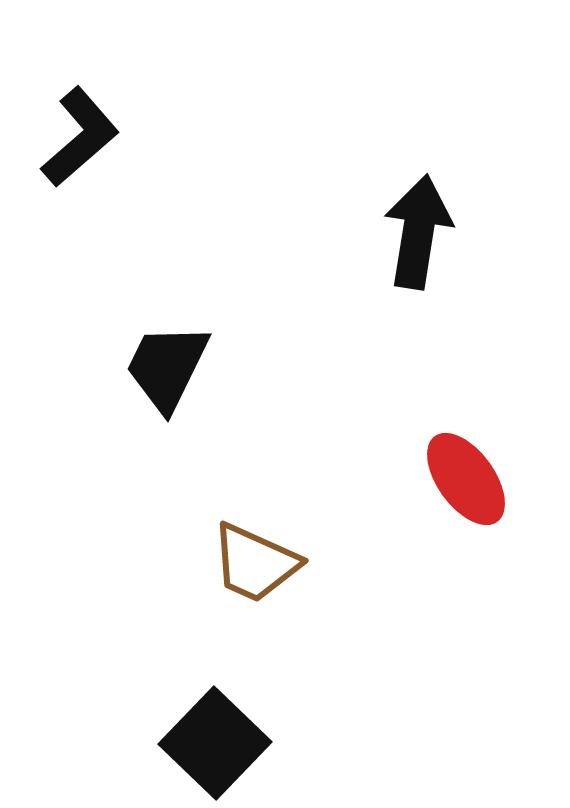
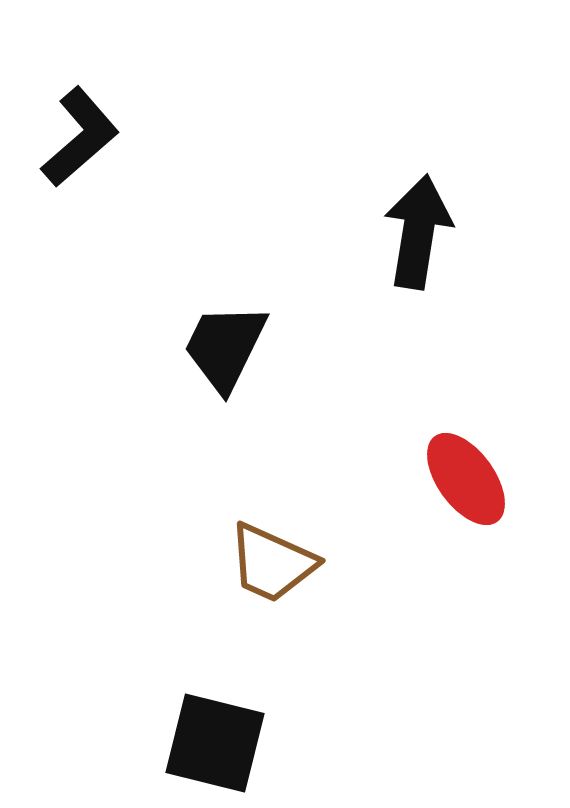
black trapezoid: moved 58 px right, 20 px up
brown trapezoid: moved 17 px right
black square: rotated 30 degrees counterclockwise
